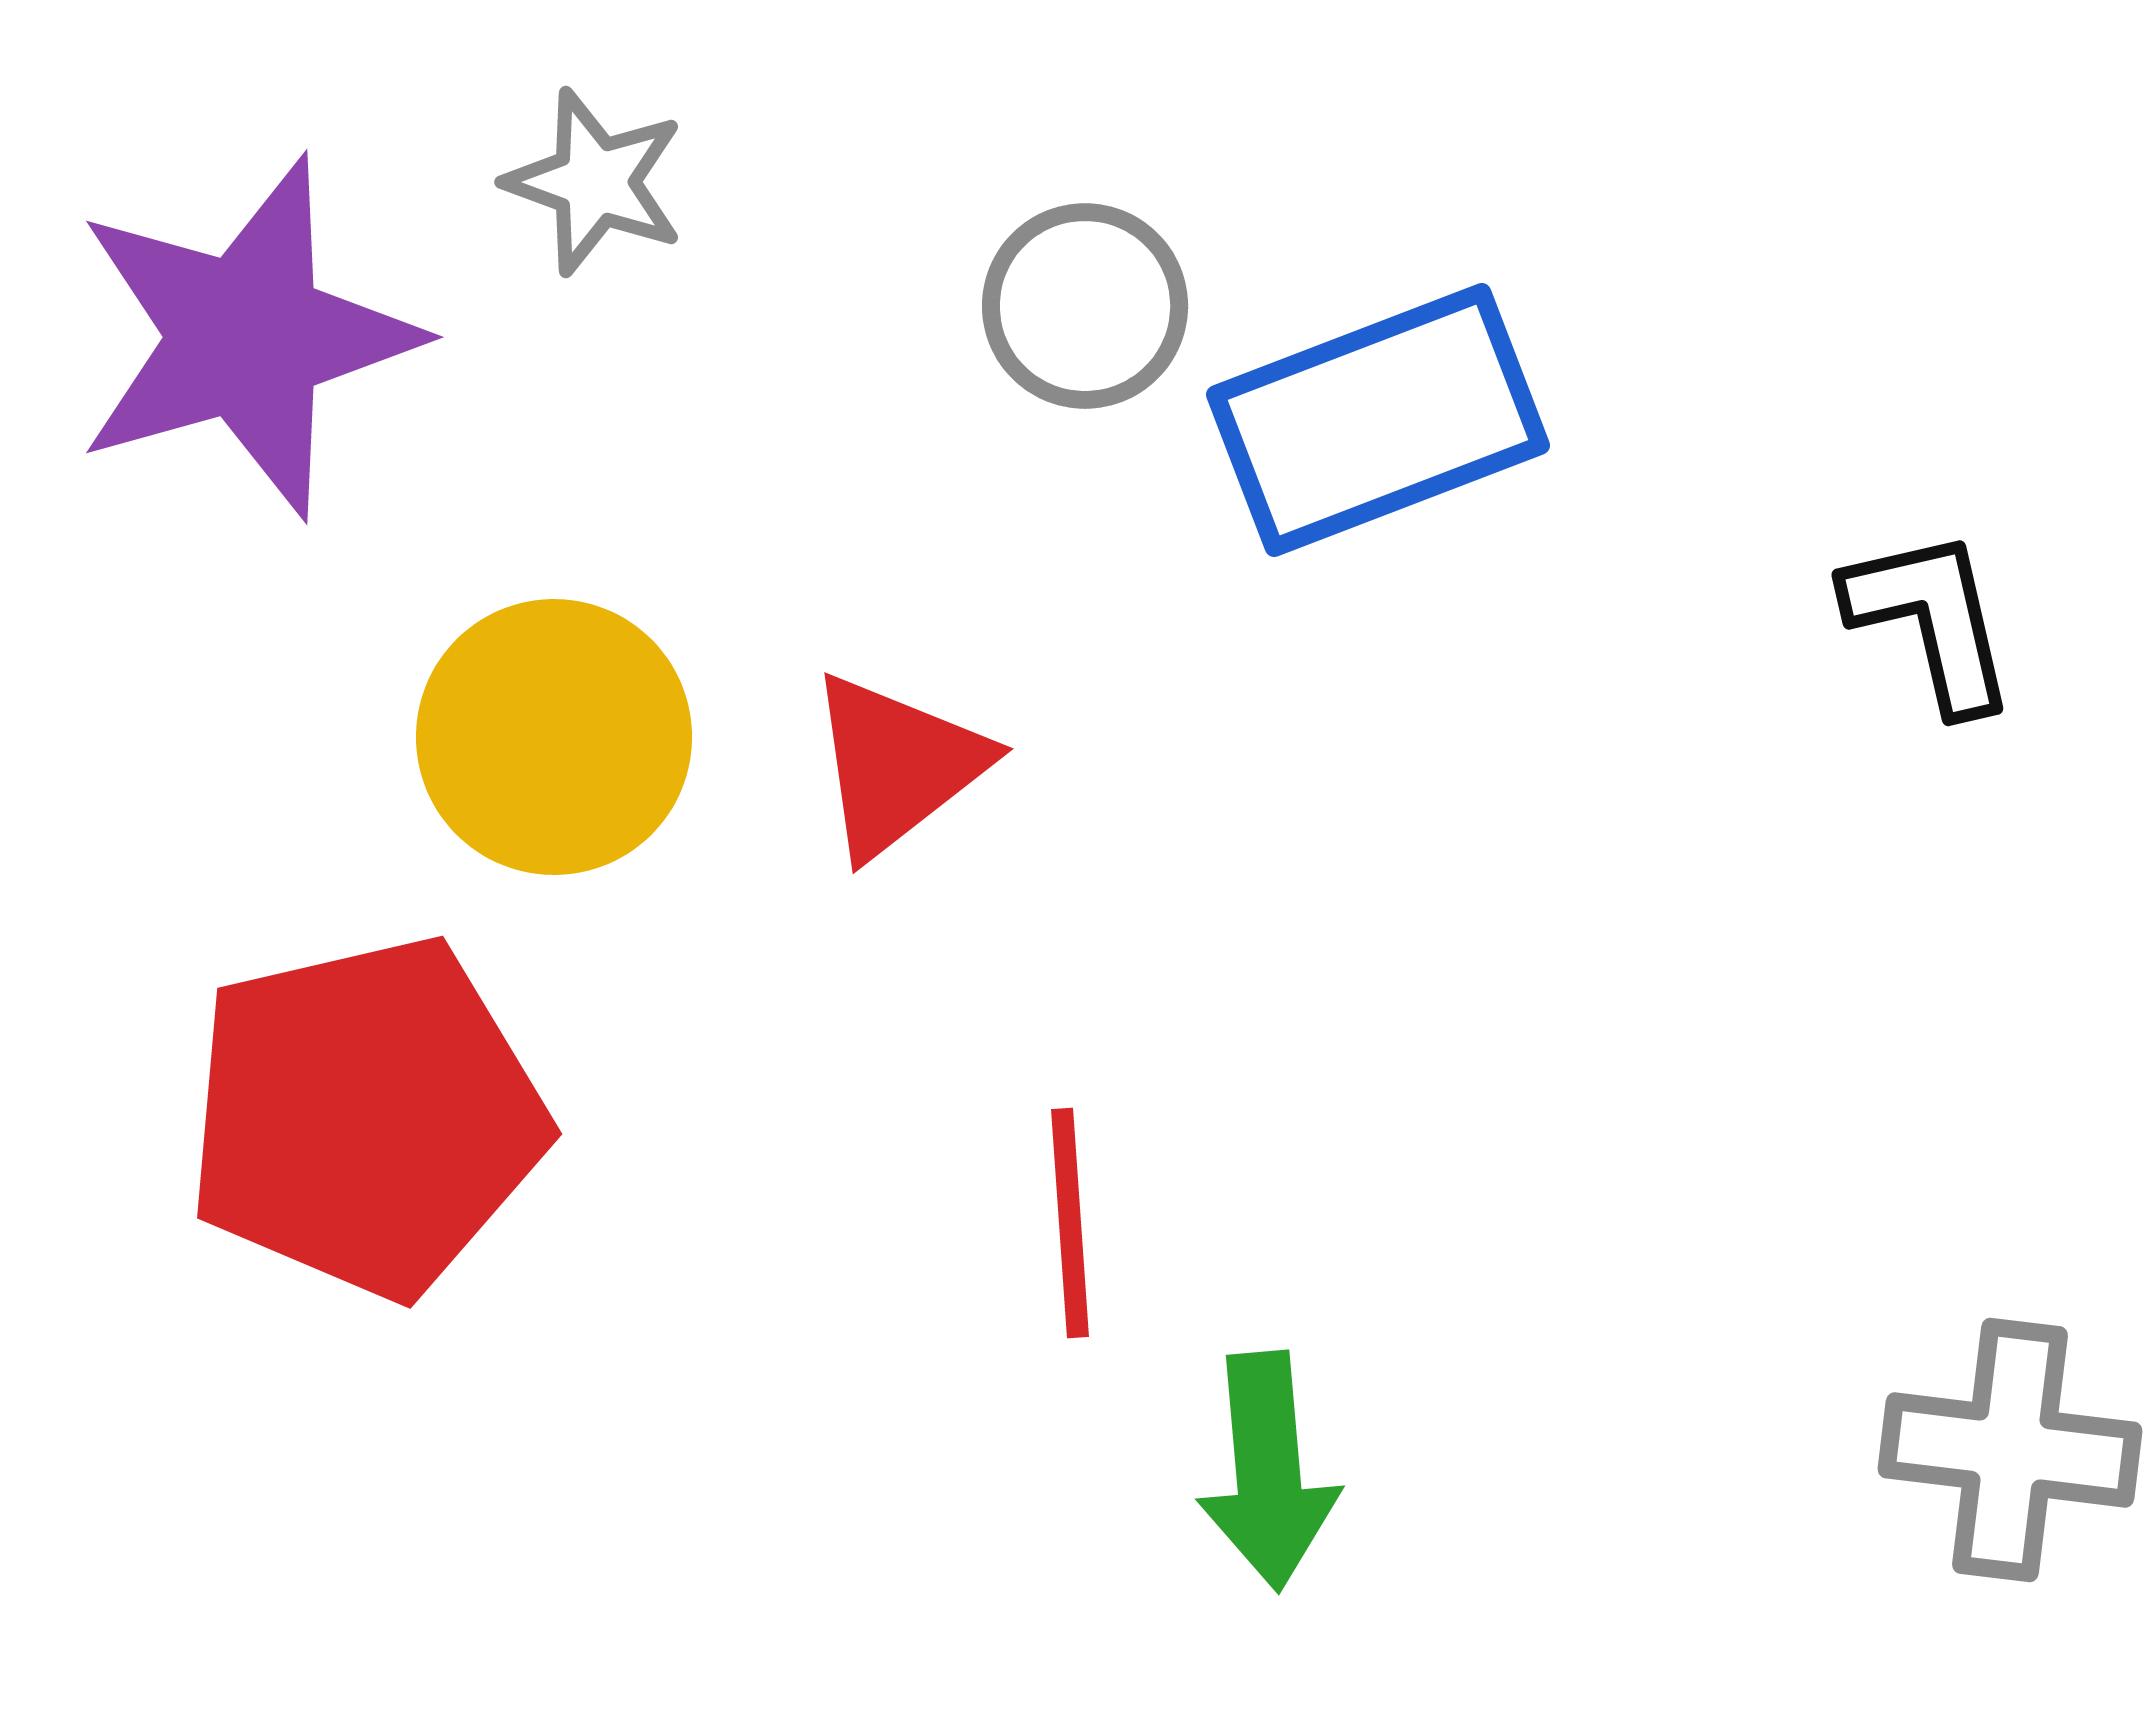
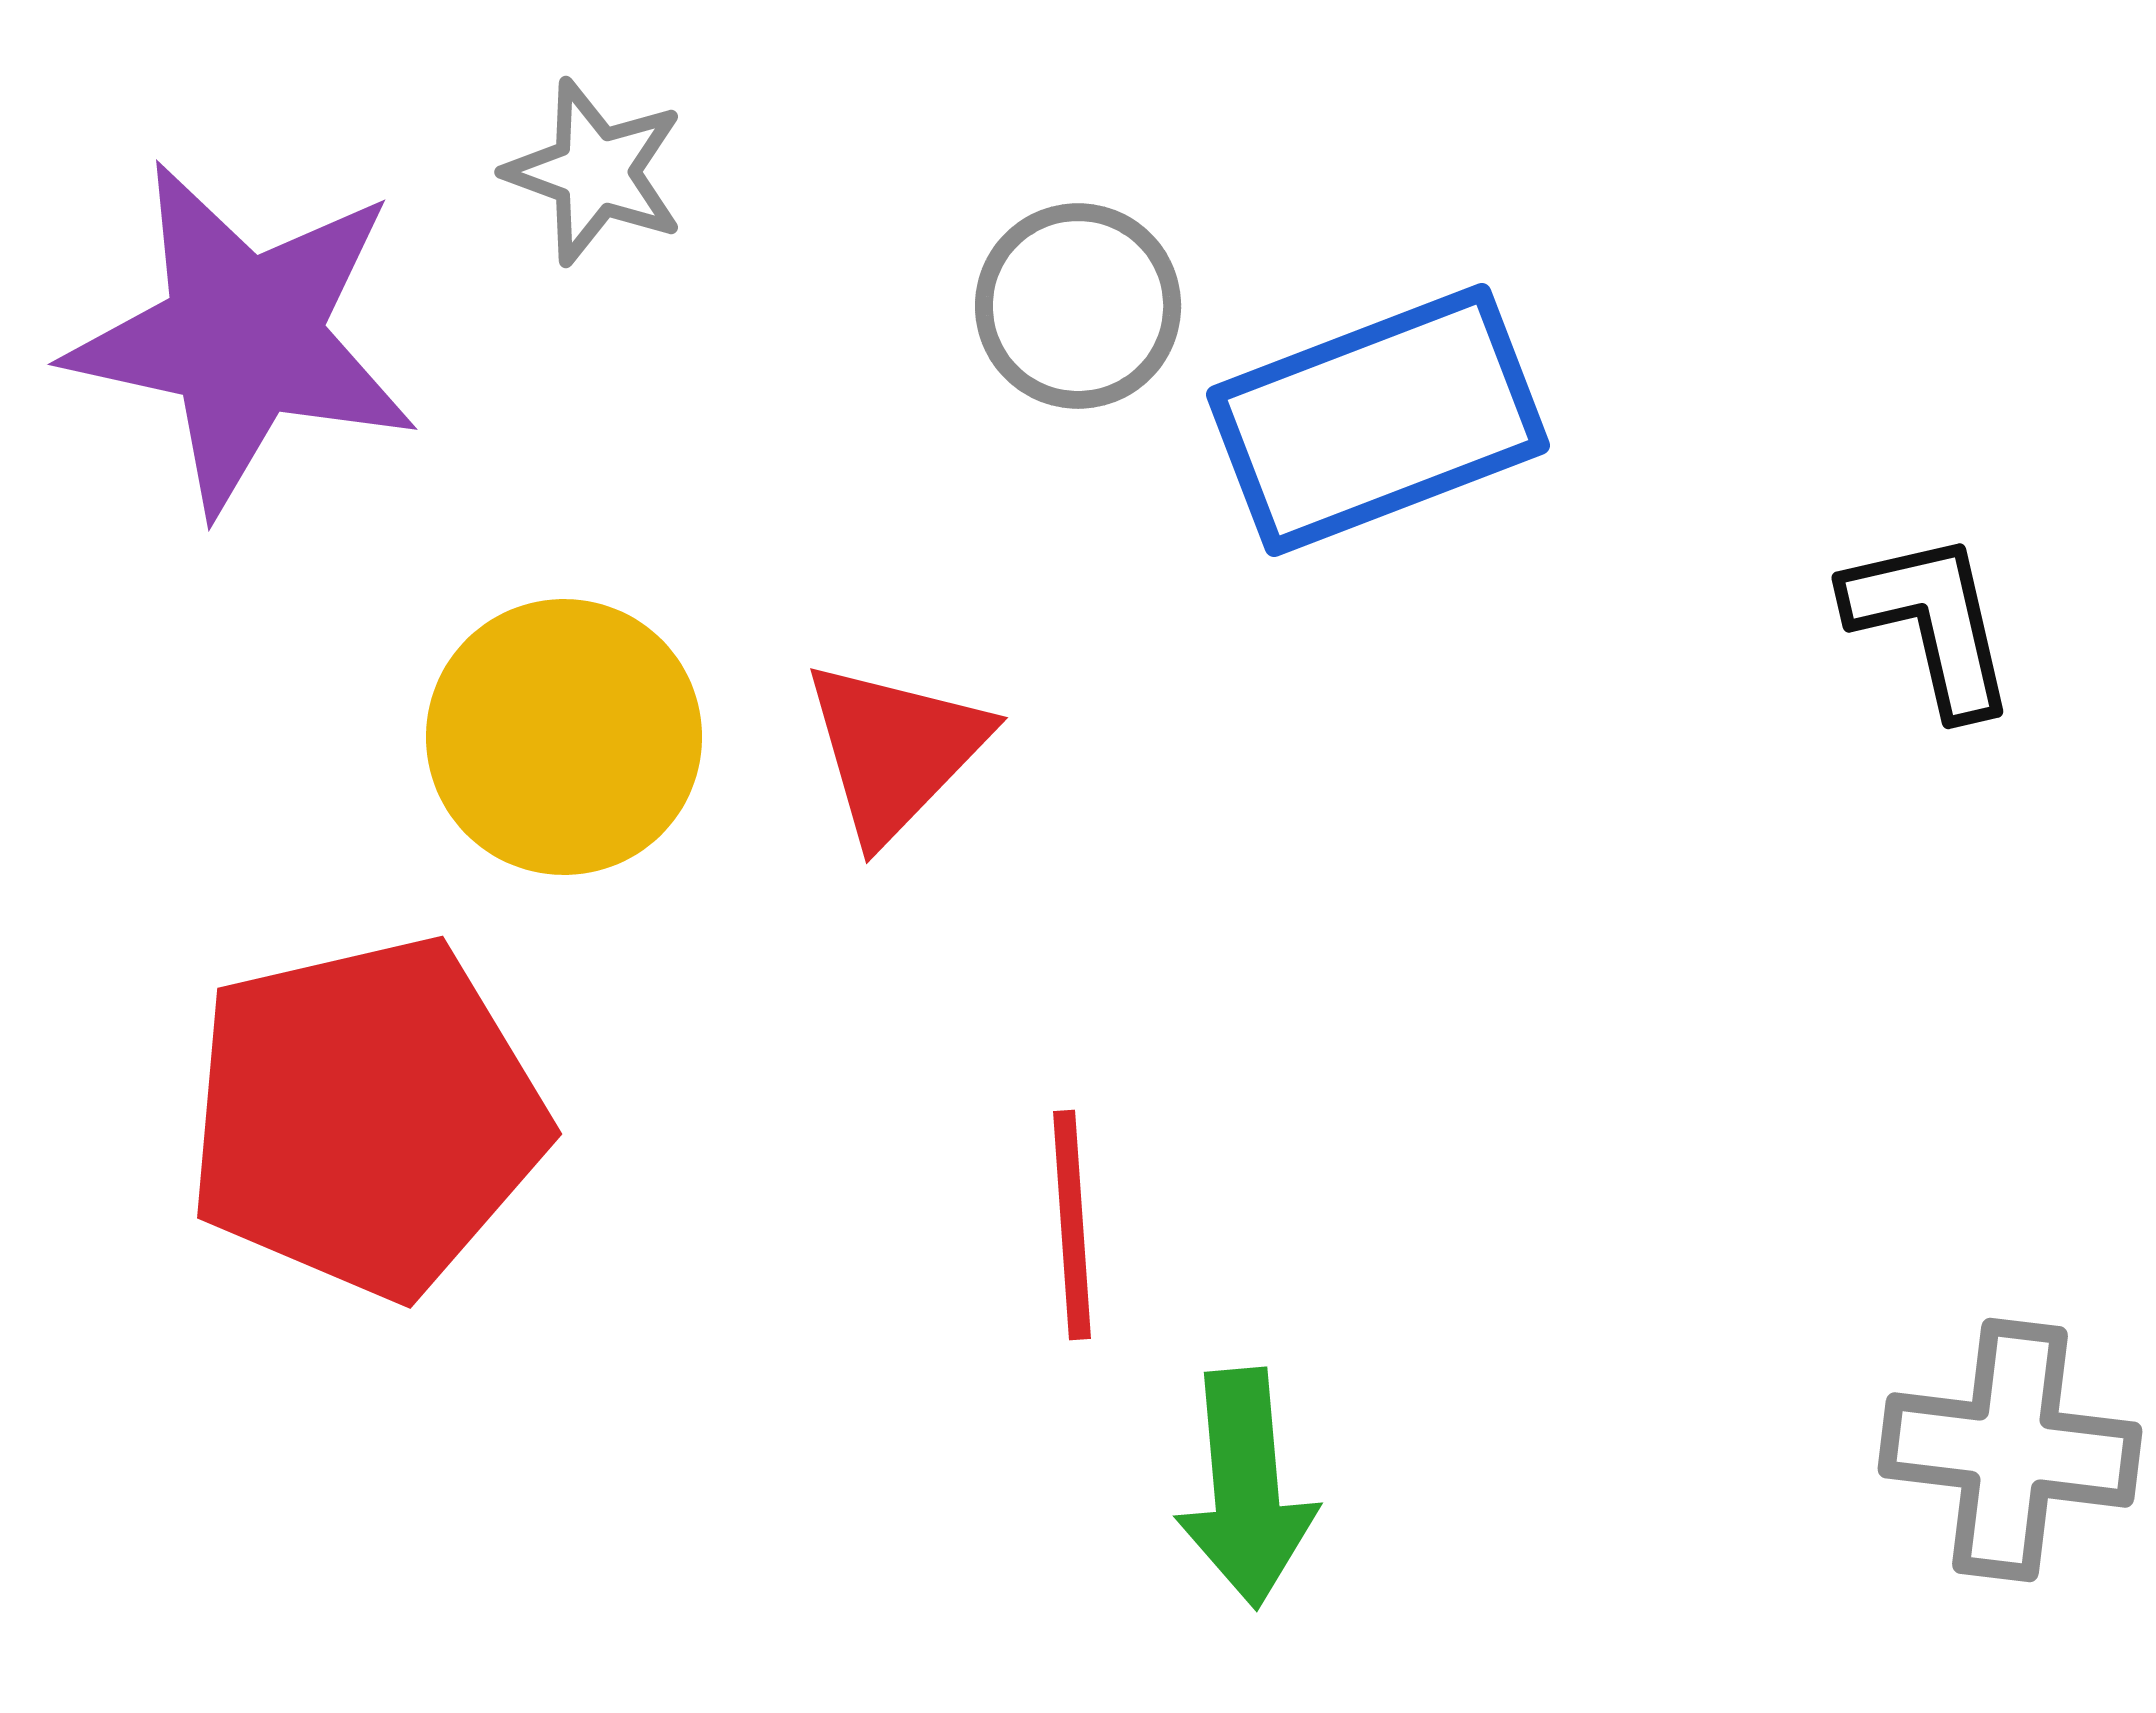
gray star: moved 10 px up
gray circle: moved 7 px left
purple star: moved 3 px left; rotated 28 degrees clockwise
black L-shape: moved 3 px down
yellow circle: moved 10 px right
red triangle: moved 2 px left, 15 px up; rotated 8 degrees counterclockwise
red line: moved 2 px right, 2 px down
green arrow: moved 22 px left, 17 px down
